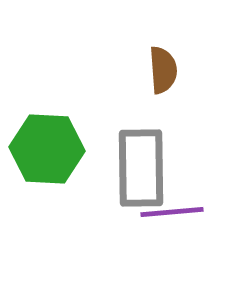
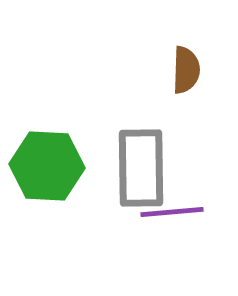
brown semicircle: moved 23 px right; rotated 6 degrees clockwise
green hexagon: moved 17 px down
